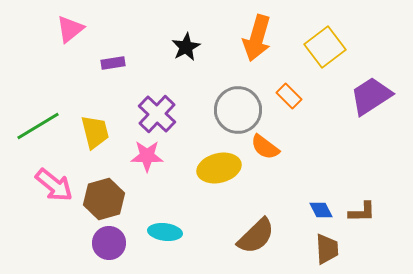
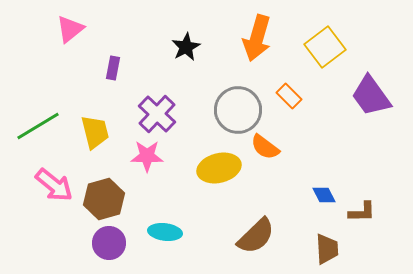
purple rectangle: moved 5 px down; rotated 70 degrees counterclockwise
purple trapezoid: rotated 93 degrees counterclockwise
blue diamond: moved 3 px right, 15 px up
